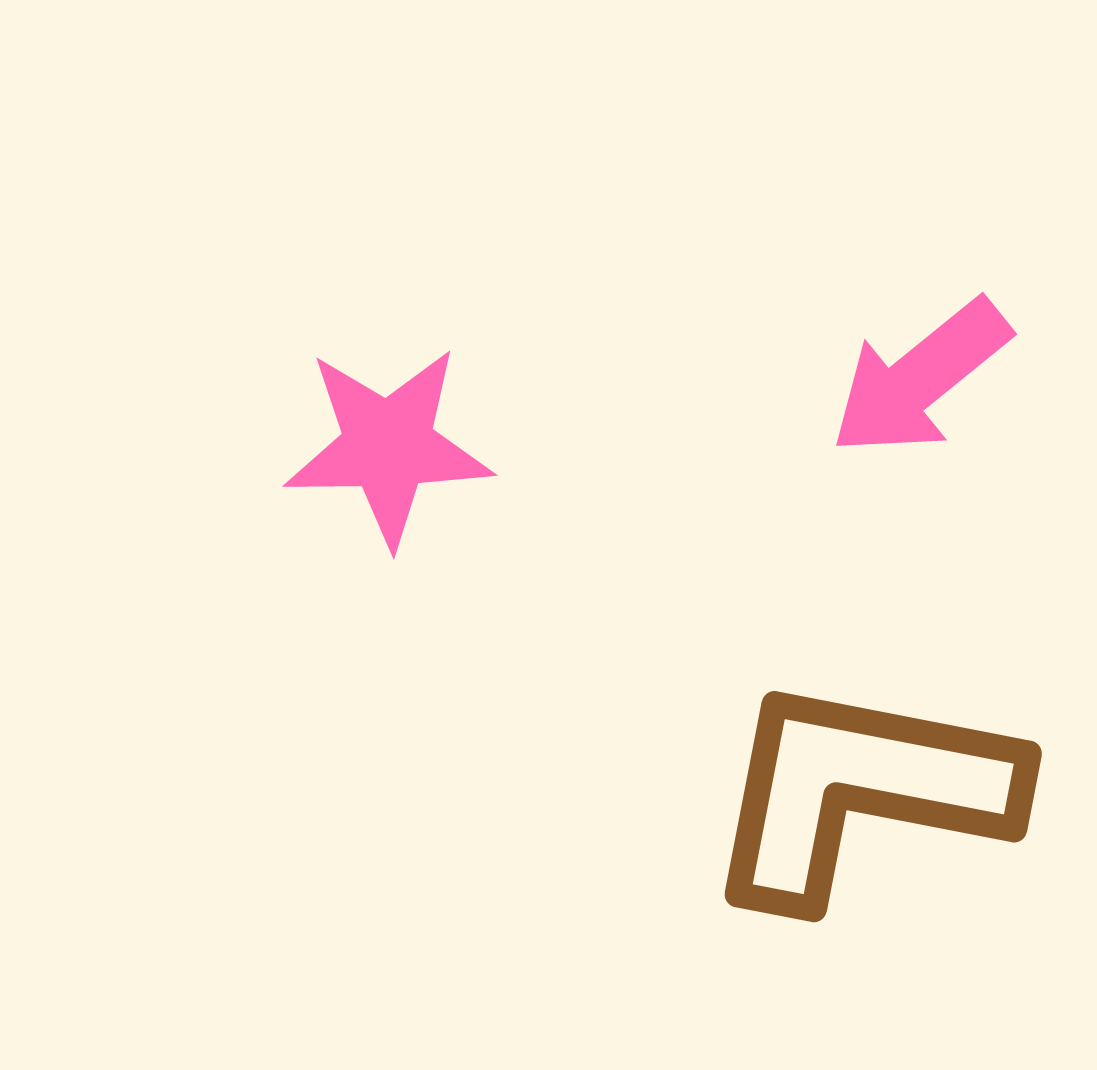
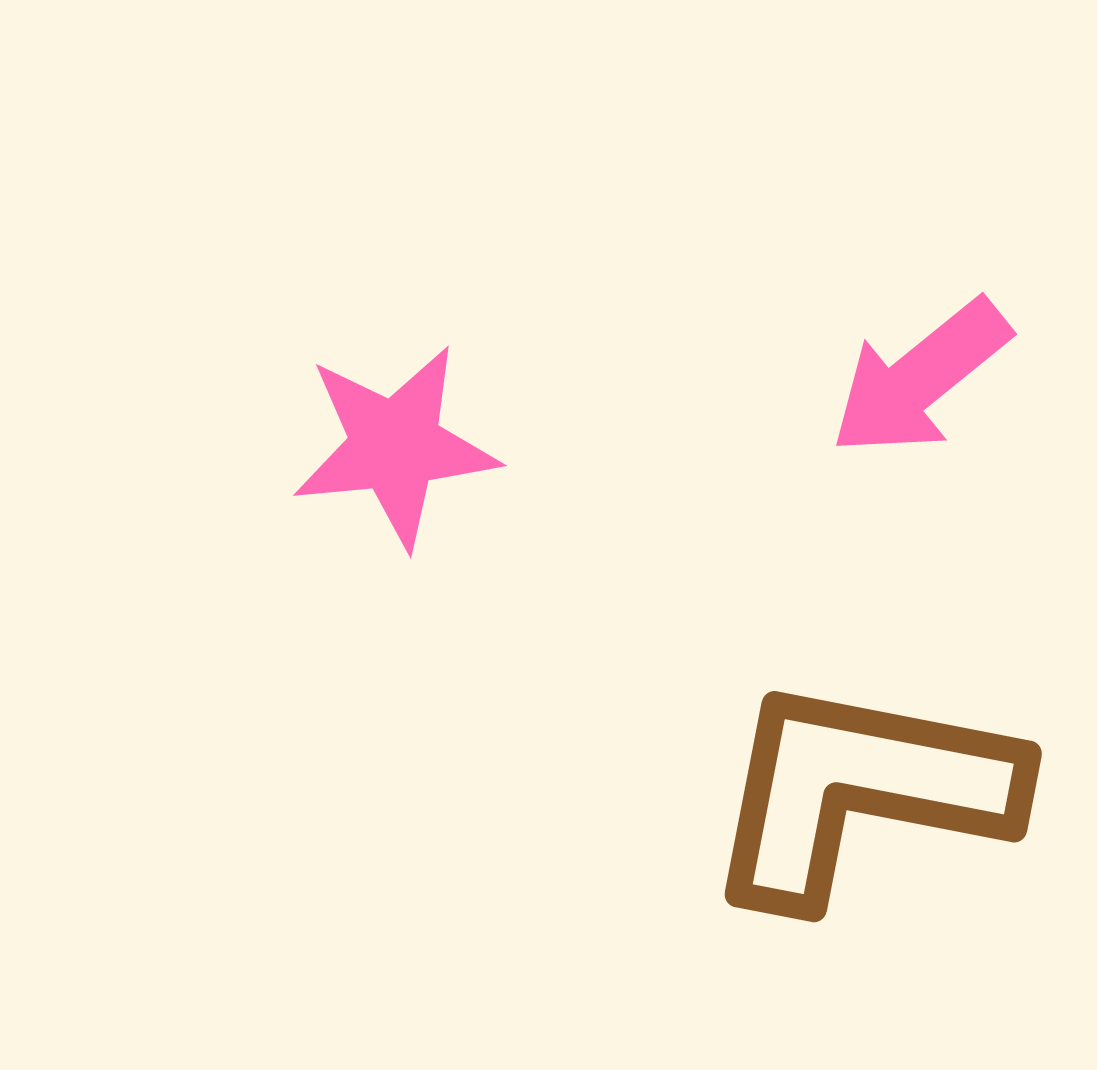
pink star: moved 7 px right; rotated 5 degrees counterclockwise
